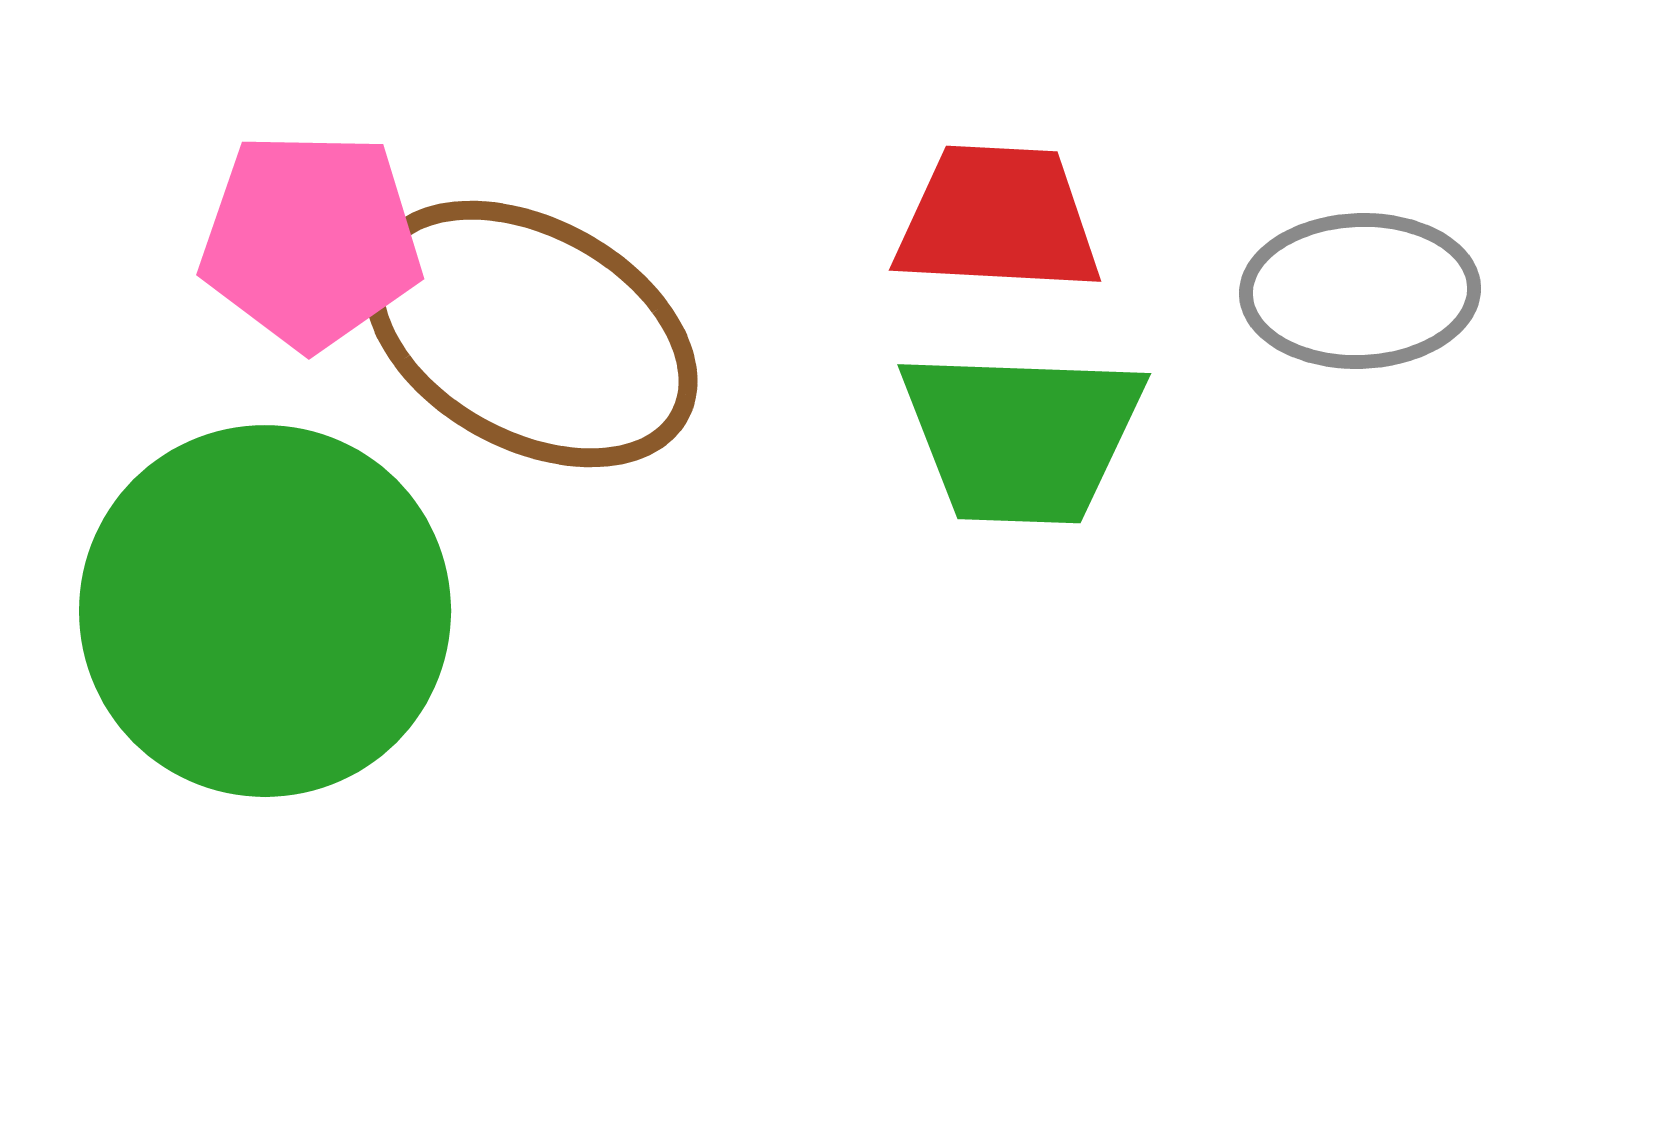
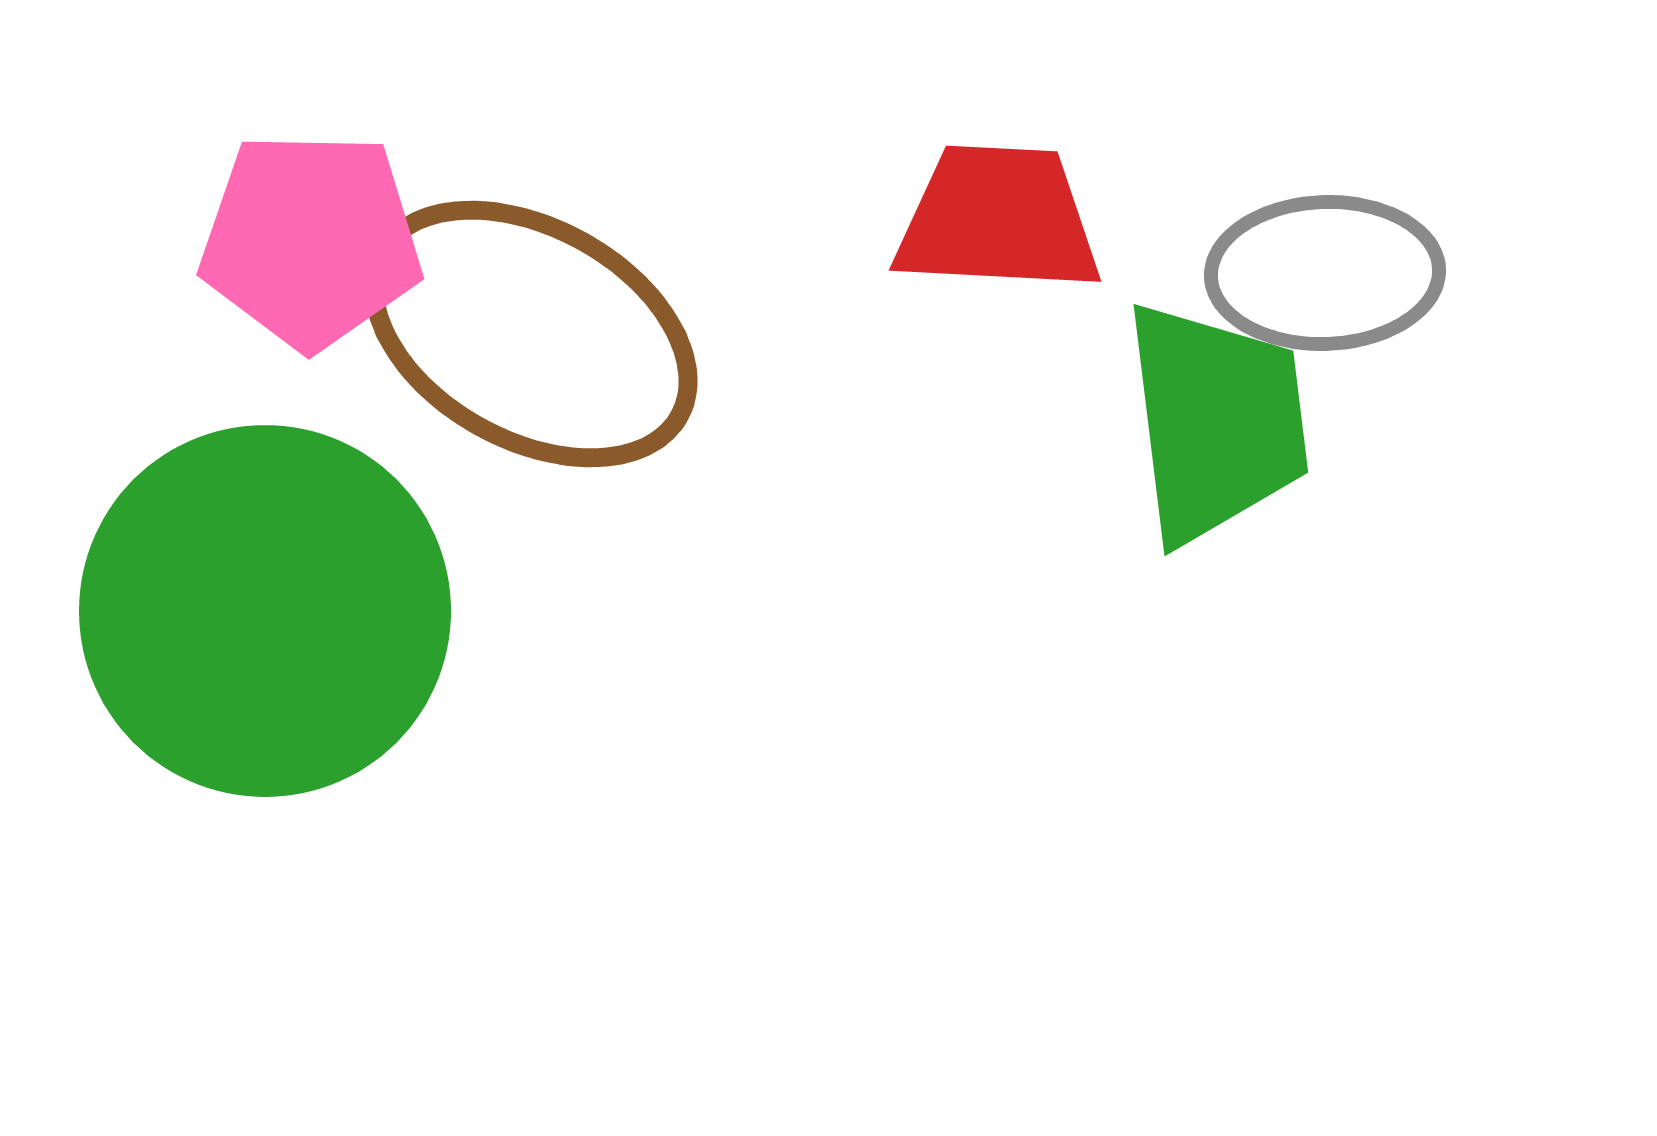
gray ellipse: moved 35 px left, 18 px up
green trapezoid: moved 194 px right, 14 px up; rotated 99 degrees counterclockwise
